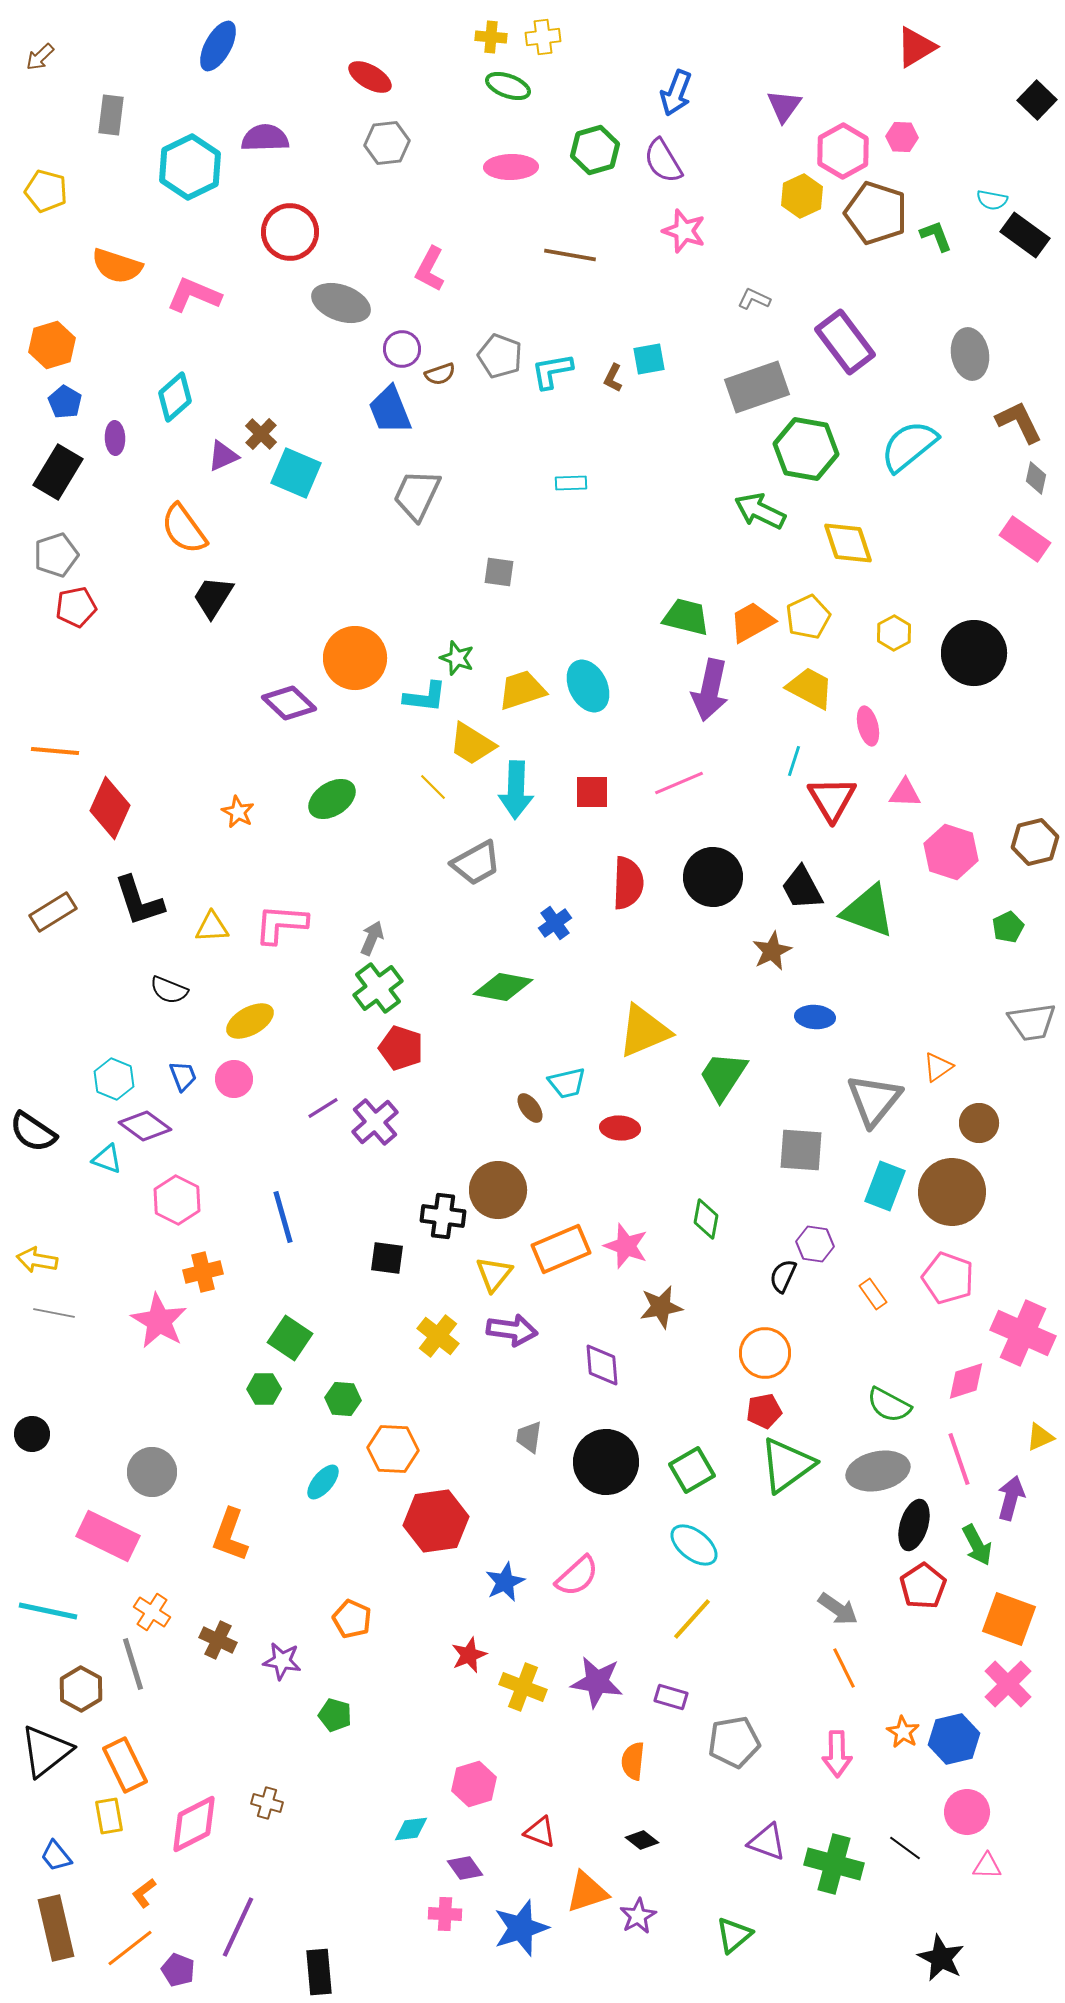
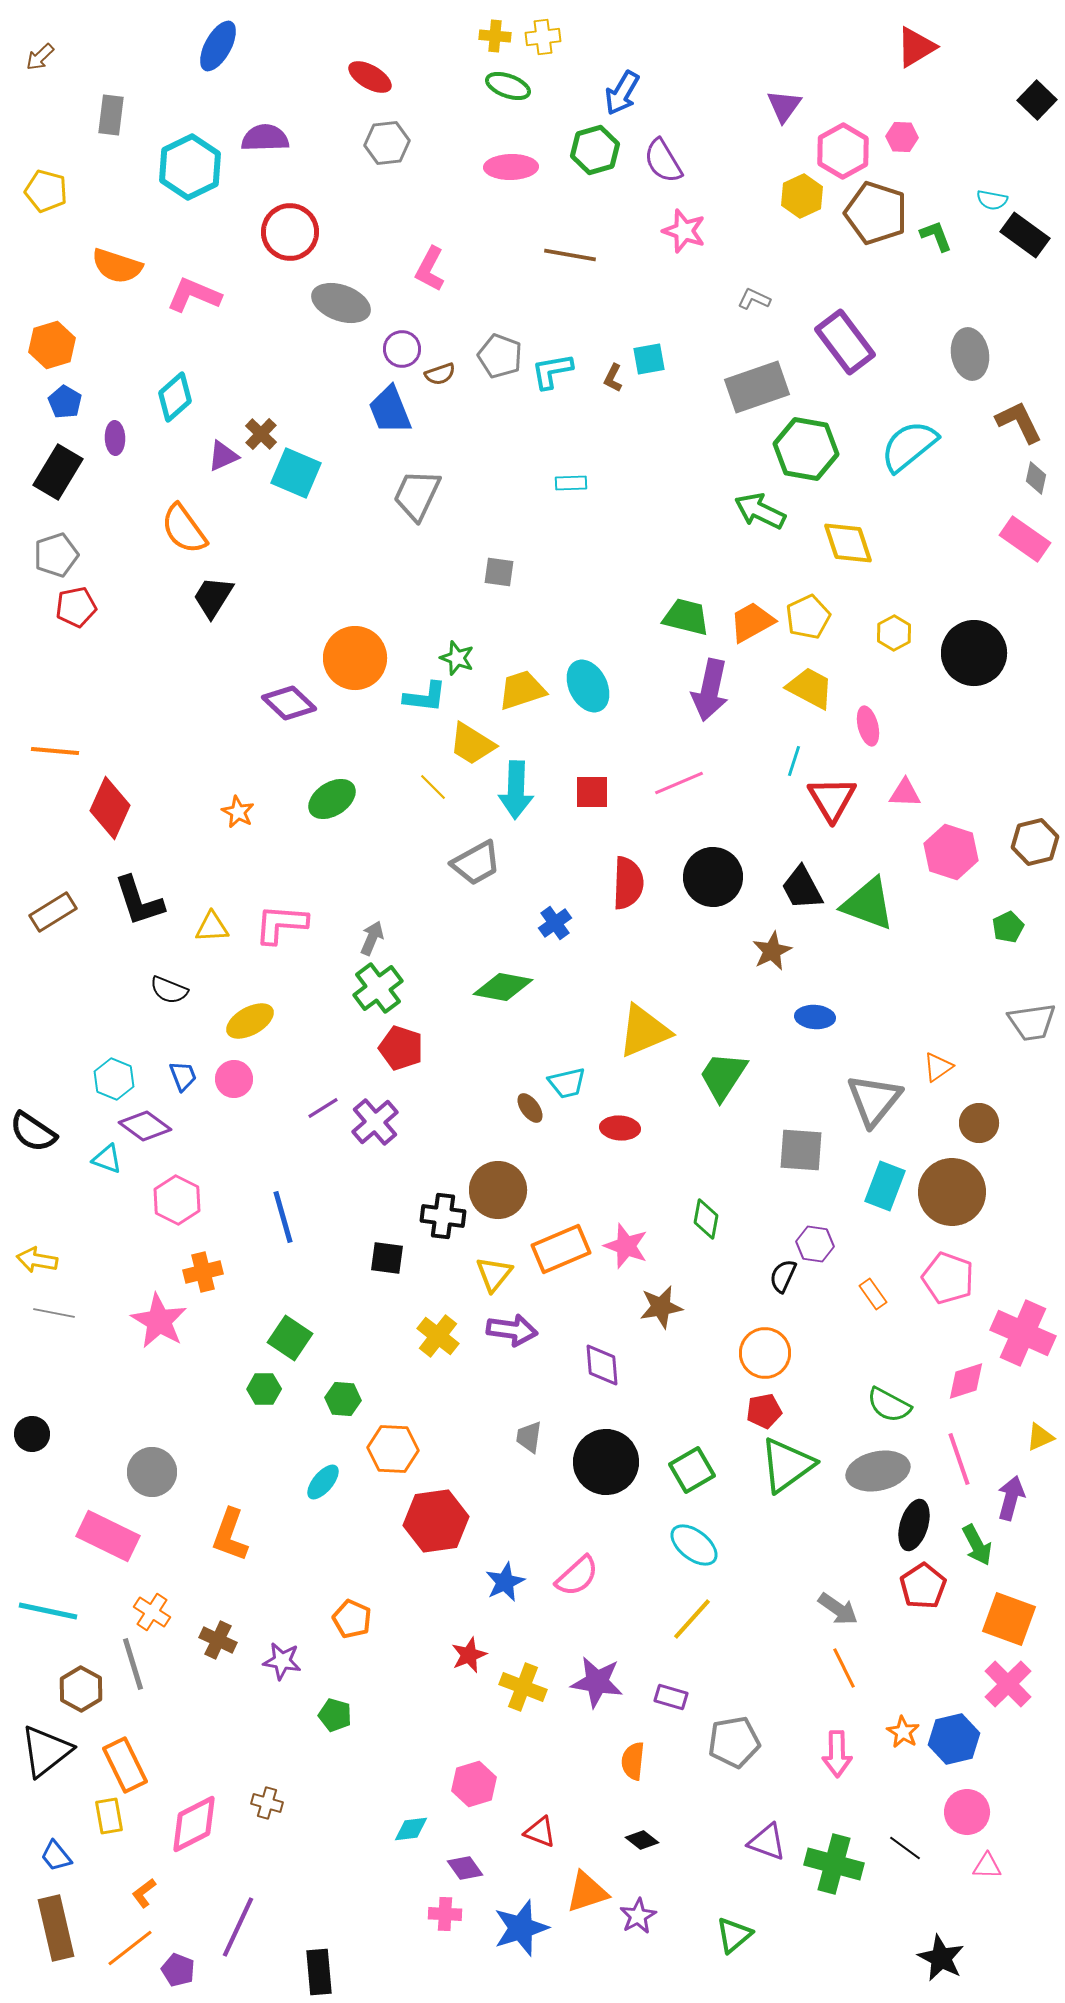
yellow cross at (491, 37): moved 4 px right, 1 px up
blue arrow at (676, 93): moved 54 px left; rotated 9 degrees clockwise
green triangle at (868, 911): moved 7 px up
